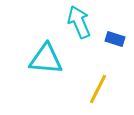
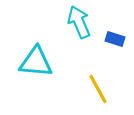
cyan triangle: moved 10 px left, 3 px down
yellow line: rotated 56 degrees counterclockwise
